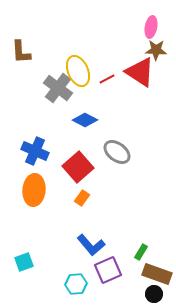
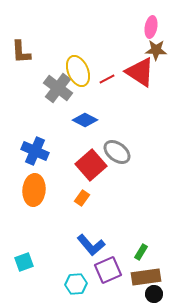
red square: moved 13 px right, 2 px up
brown rectangle: moved 11 px left, 3 px down; rotated 28 degrees counterclockwise
